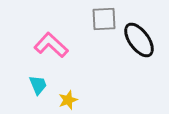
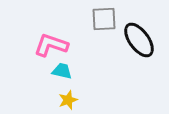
pink L-shape: rotated 24 degrees counterclockwise
cyan trapezoid: moved 24 px right, 14 px up; rotated 55 degrees counterclockwise
